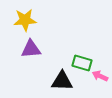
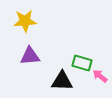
yellow star: moved 1 px down
purple triangle: moved 1 px left, 7 px down
pink arrow: rotated 14 degrees clockwise
